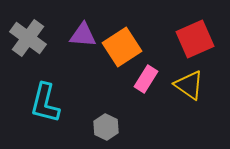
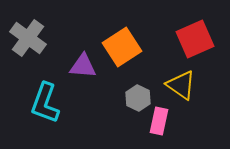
purple triangle: moved 31 px down
pink rectangle: moved 13 px right, 42 px down; rotated 20 degrees counterclockwise
yellow triangle: moved 8 px left
cyan L-shape: rotated 6 degrees clockwise
gray hexagon: moved 32 px right, 29 px up
